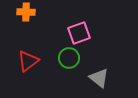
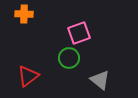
orange cross: moved 2 px left, 2 px down
red triangle: moved 15 px down
gray triangle: moved 1 px right, 2 px down
